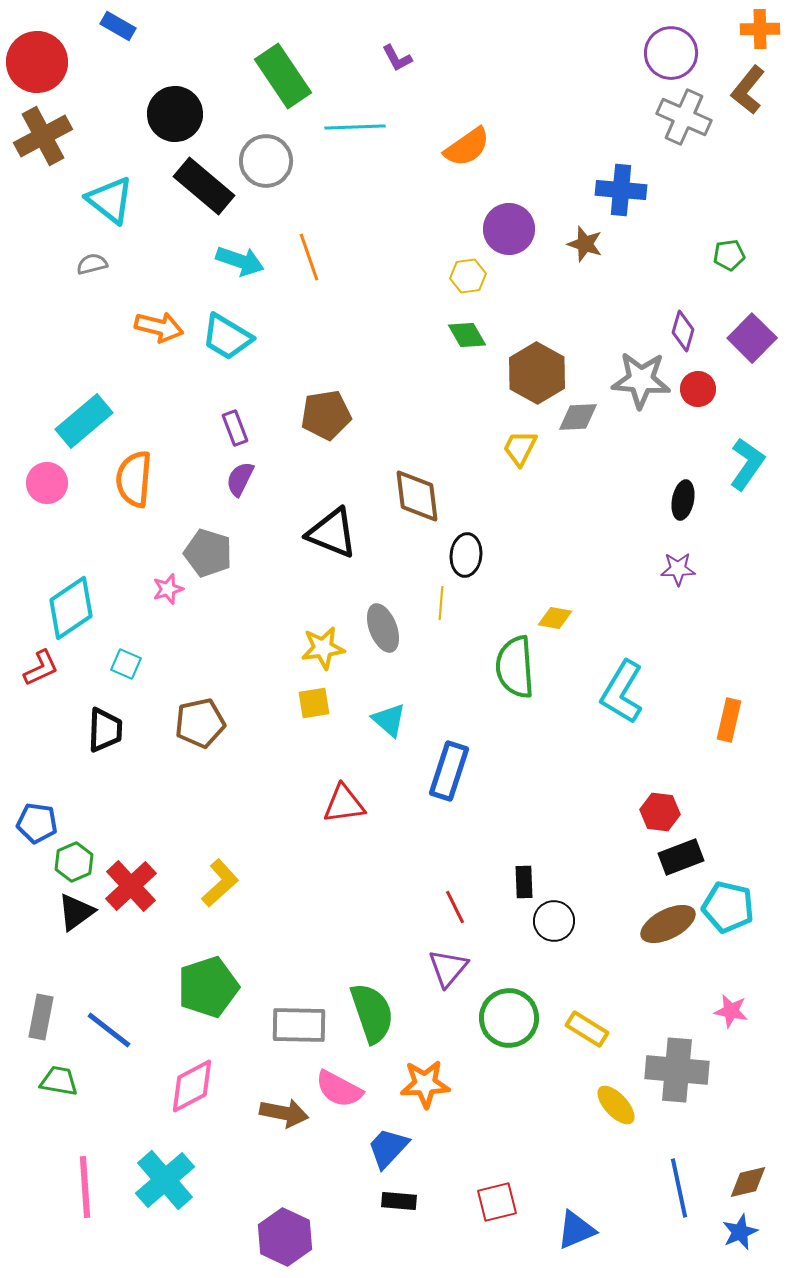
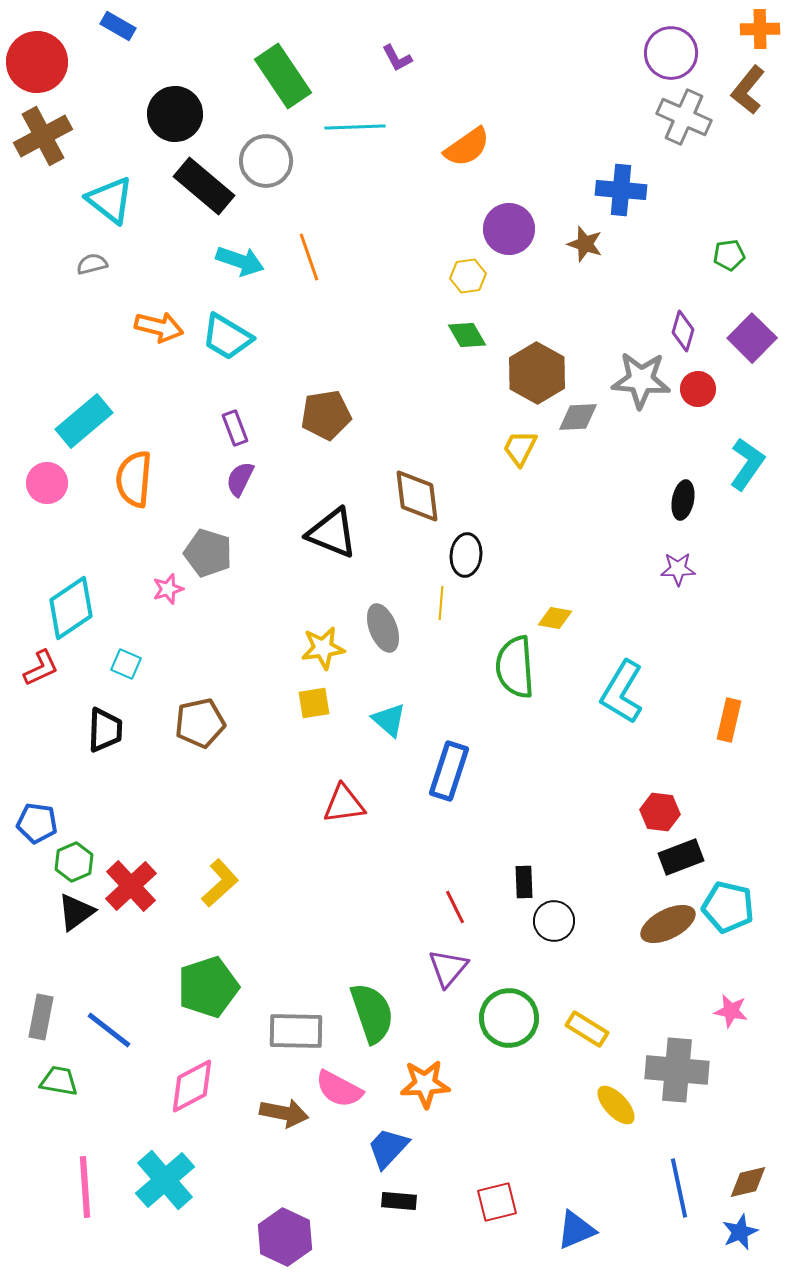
gray rectangle at (299, 1025): moved 3 px left, 6 px down
